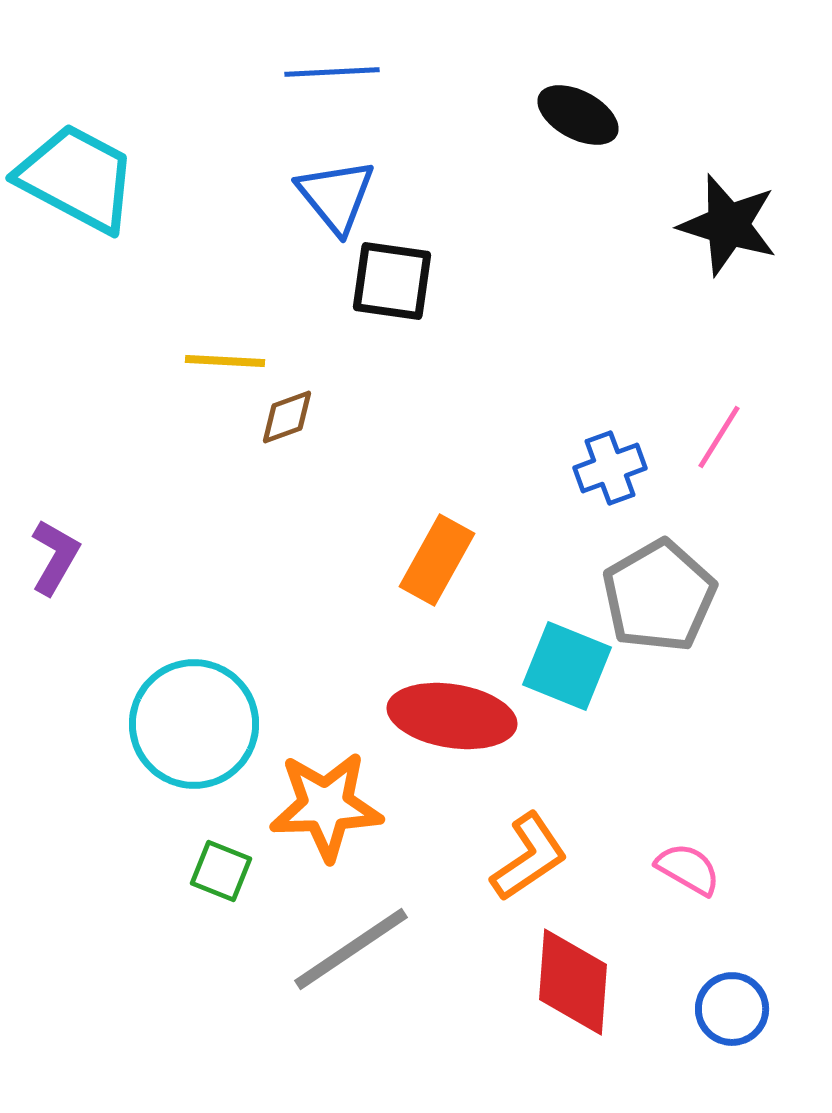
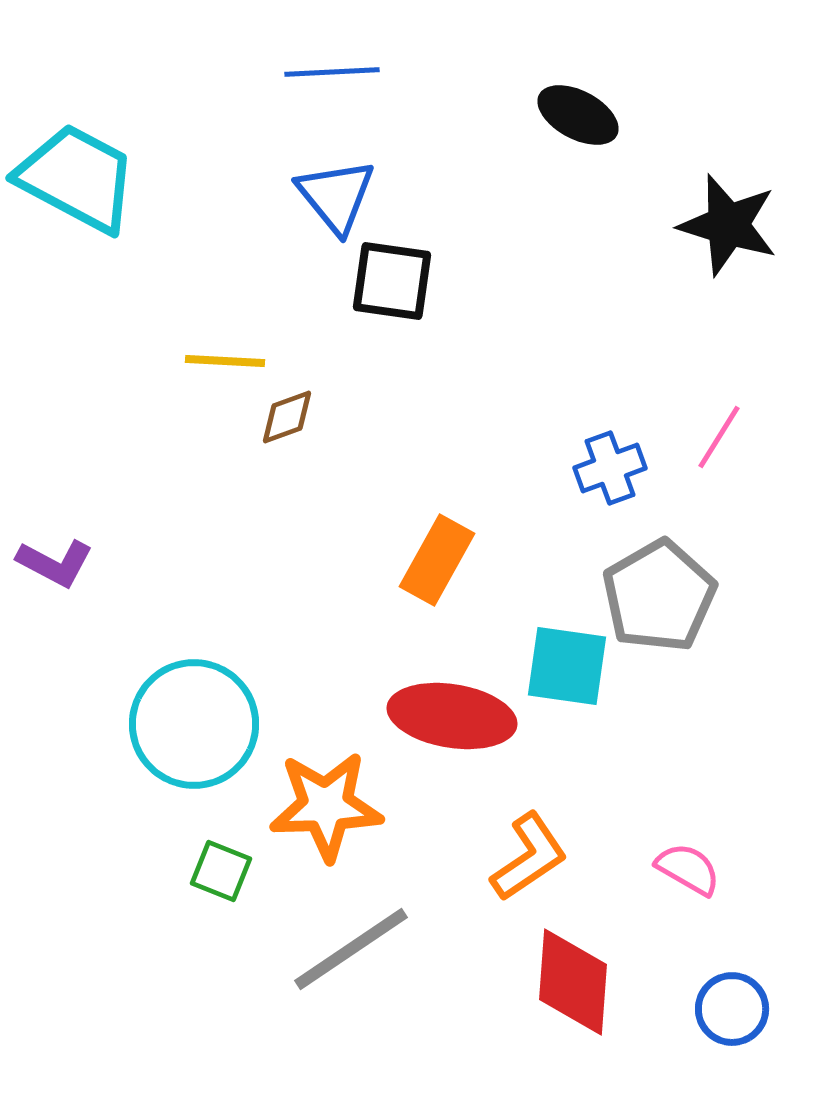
purple L-shape: moved 6 px down; rotated 88 degrees clockwise
cyan square: rotated 14 degrees counterclockwise
